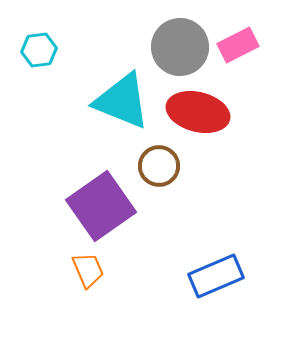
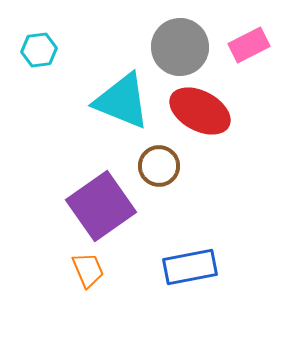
pink rectangle: moved 11 px right
red ellipse: moved 2 px right, 1 px up; rotated 14 degrees clockwise
blue rectangle: moved 26 px left, 9 px up; rotated 12 degrees clockwise
